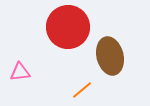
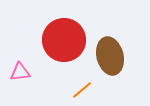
red circle: moved 4 px left, 13 px down
